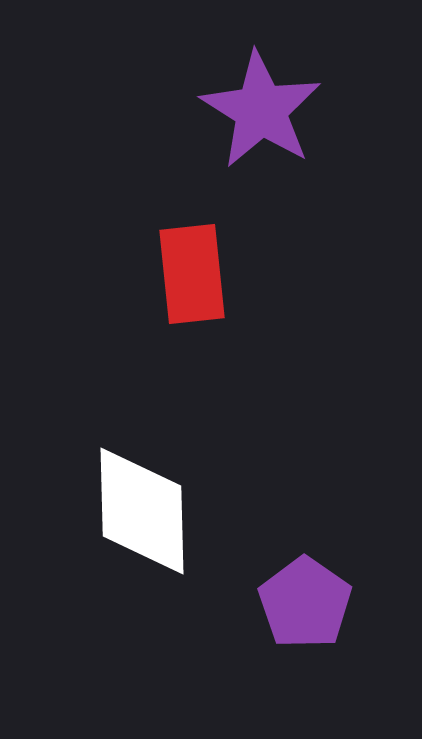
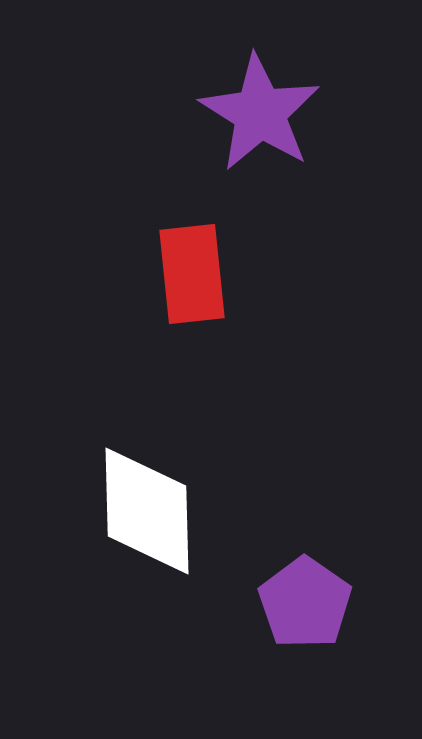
purple star: moved 1 px left, 3 px down
white diamond: moved 5 px right
